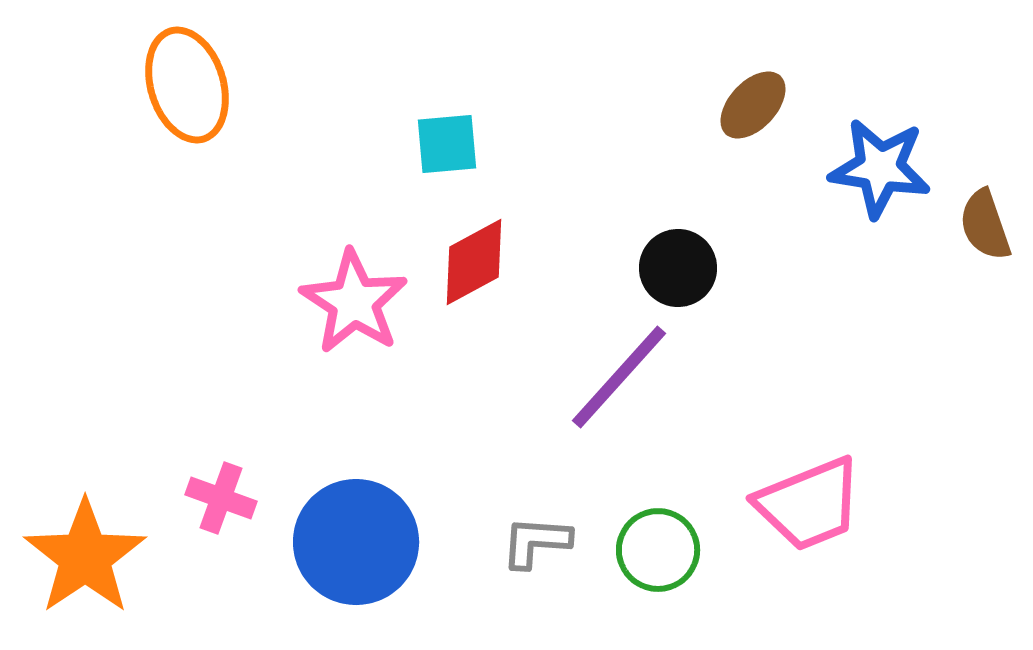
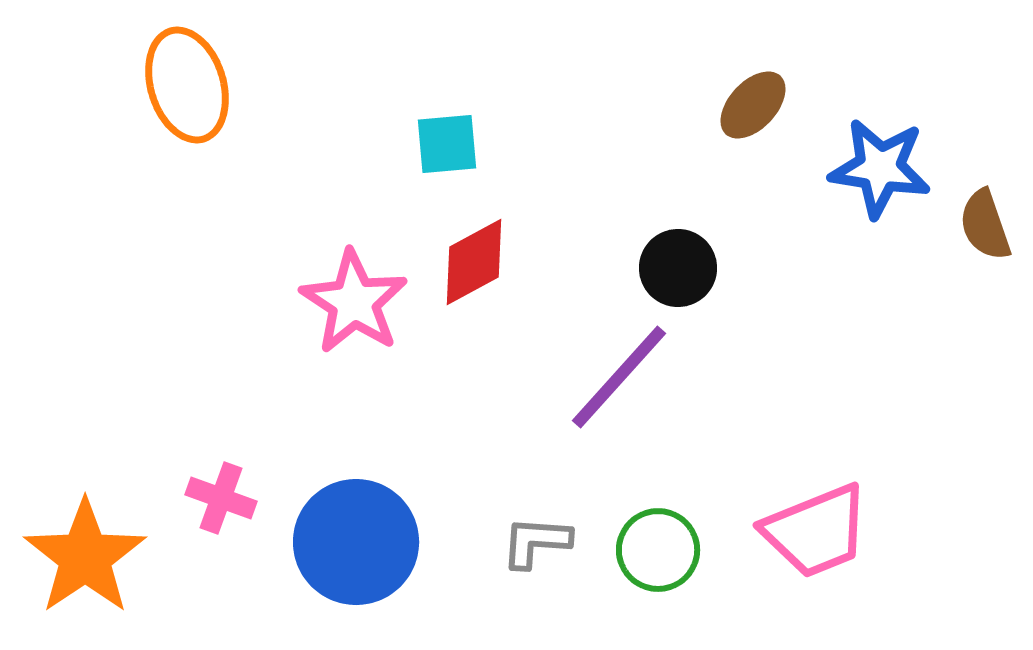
pink trapezoid: moved 7 px right, 27 px down
